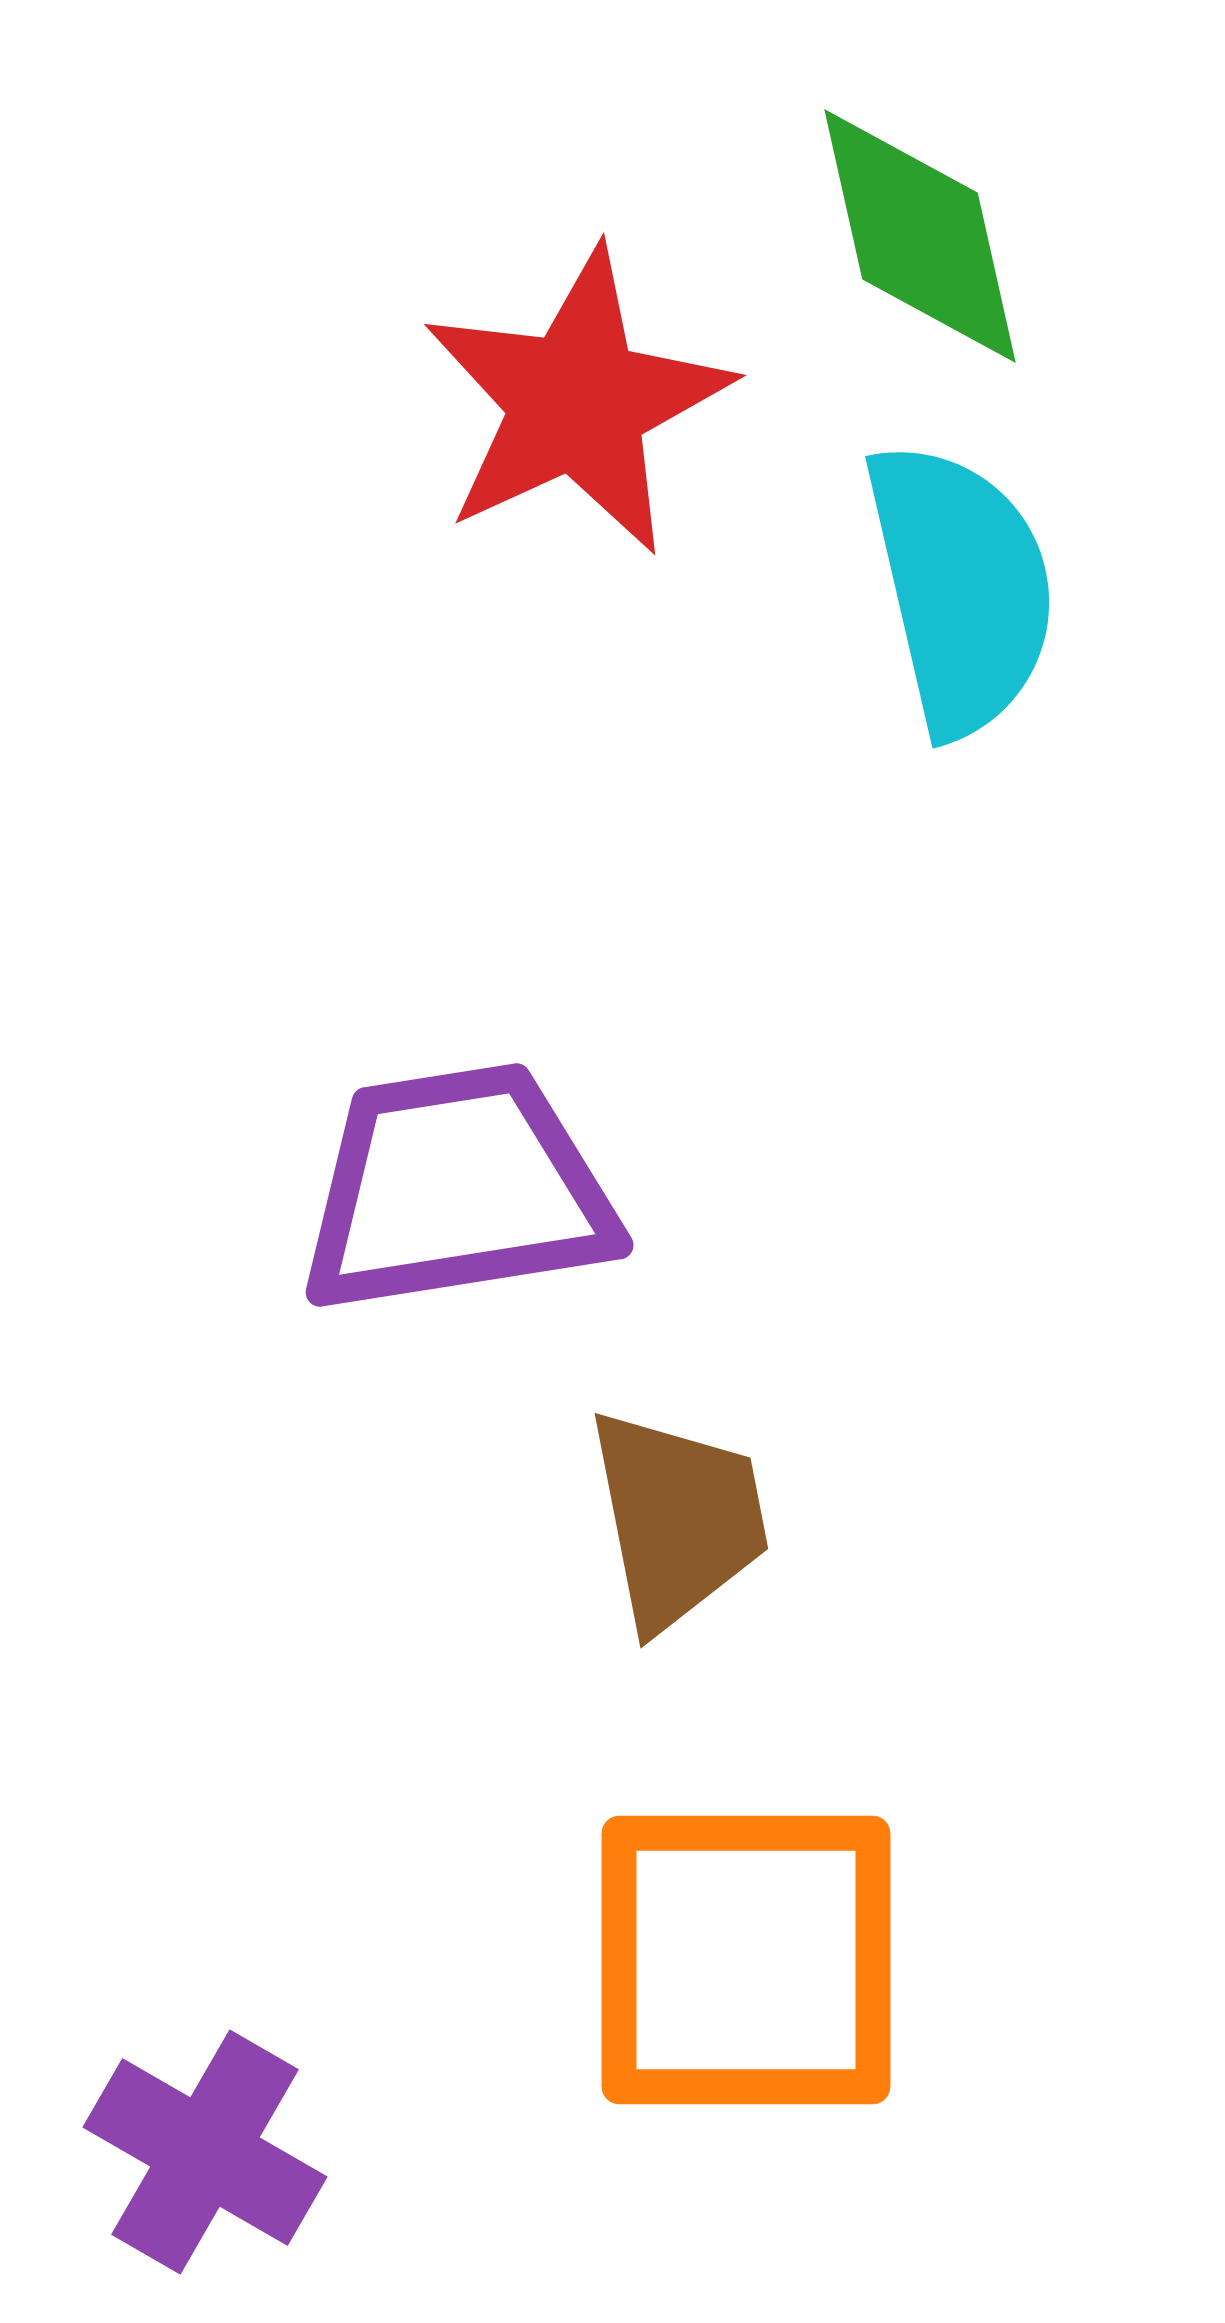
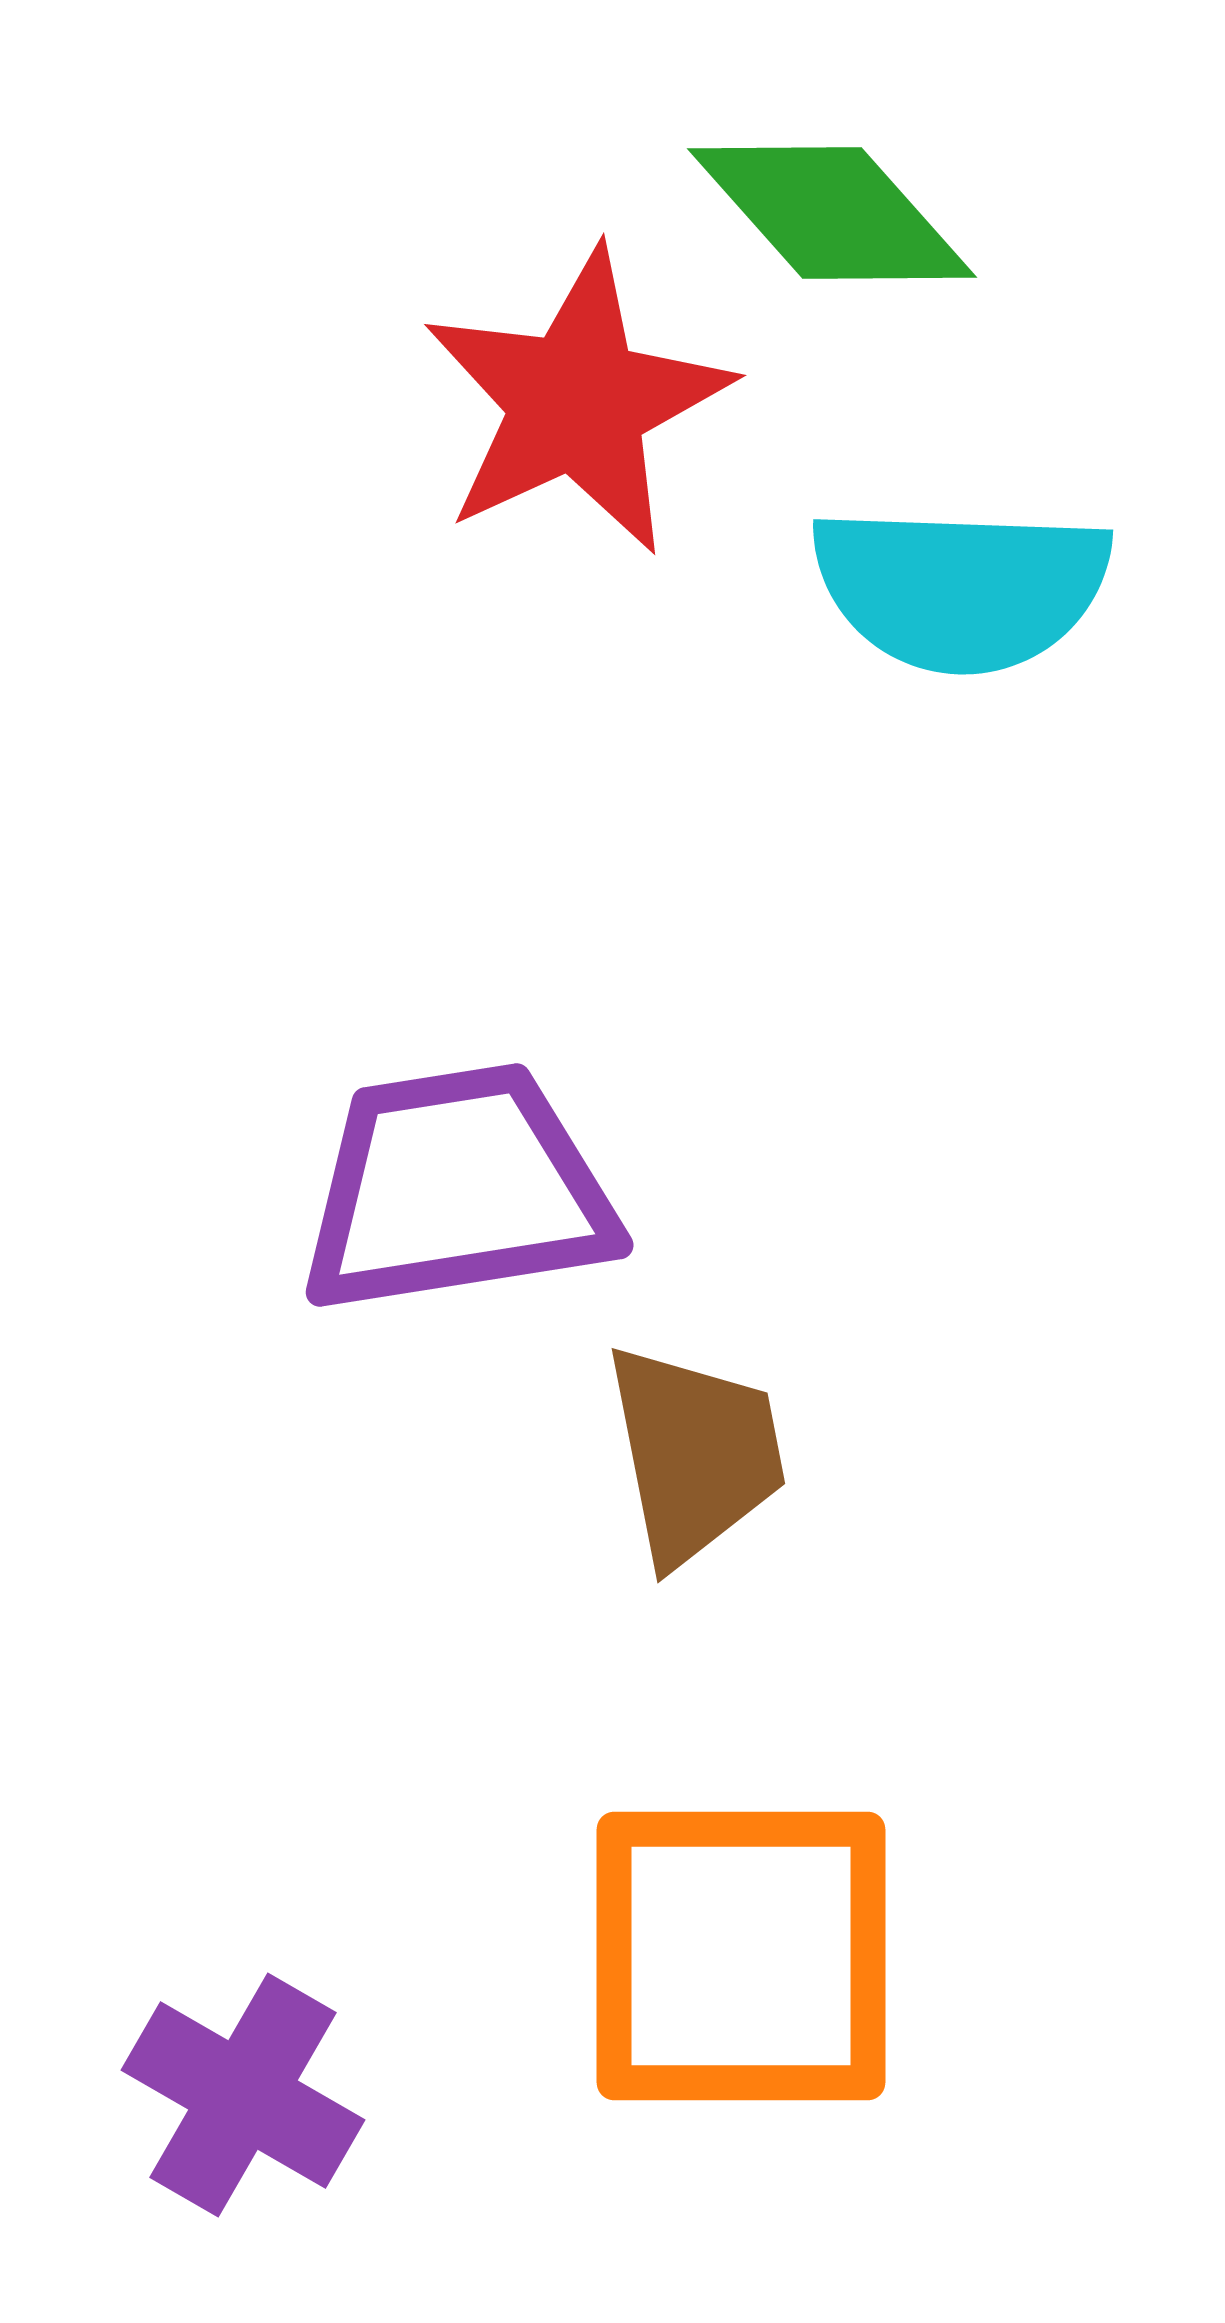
green diamond: moved 88 px left, 23 px up; rotated 29 degrees counterclockwise
cyan semicircle: rotated 105 degrees clockwise
brown trapezoid: moved 17 px right, 65 px up
orange square: moved 5 px left, 4 px up
purple cross: moved 38 px right, 57 px up
